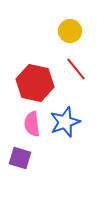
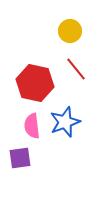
pink semicircle: moved 2 px down
purple square: rotated 25 degrees counterclockwise
